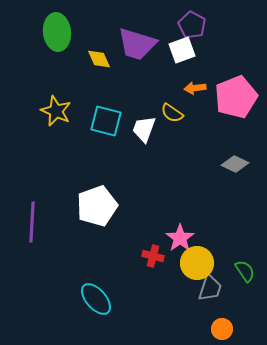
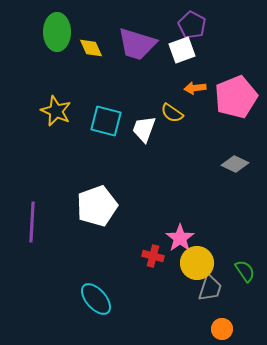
green ellipse: rotated 6 degrees clockwise
yellow diamond: moved 8 px left, 11 px up
